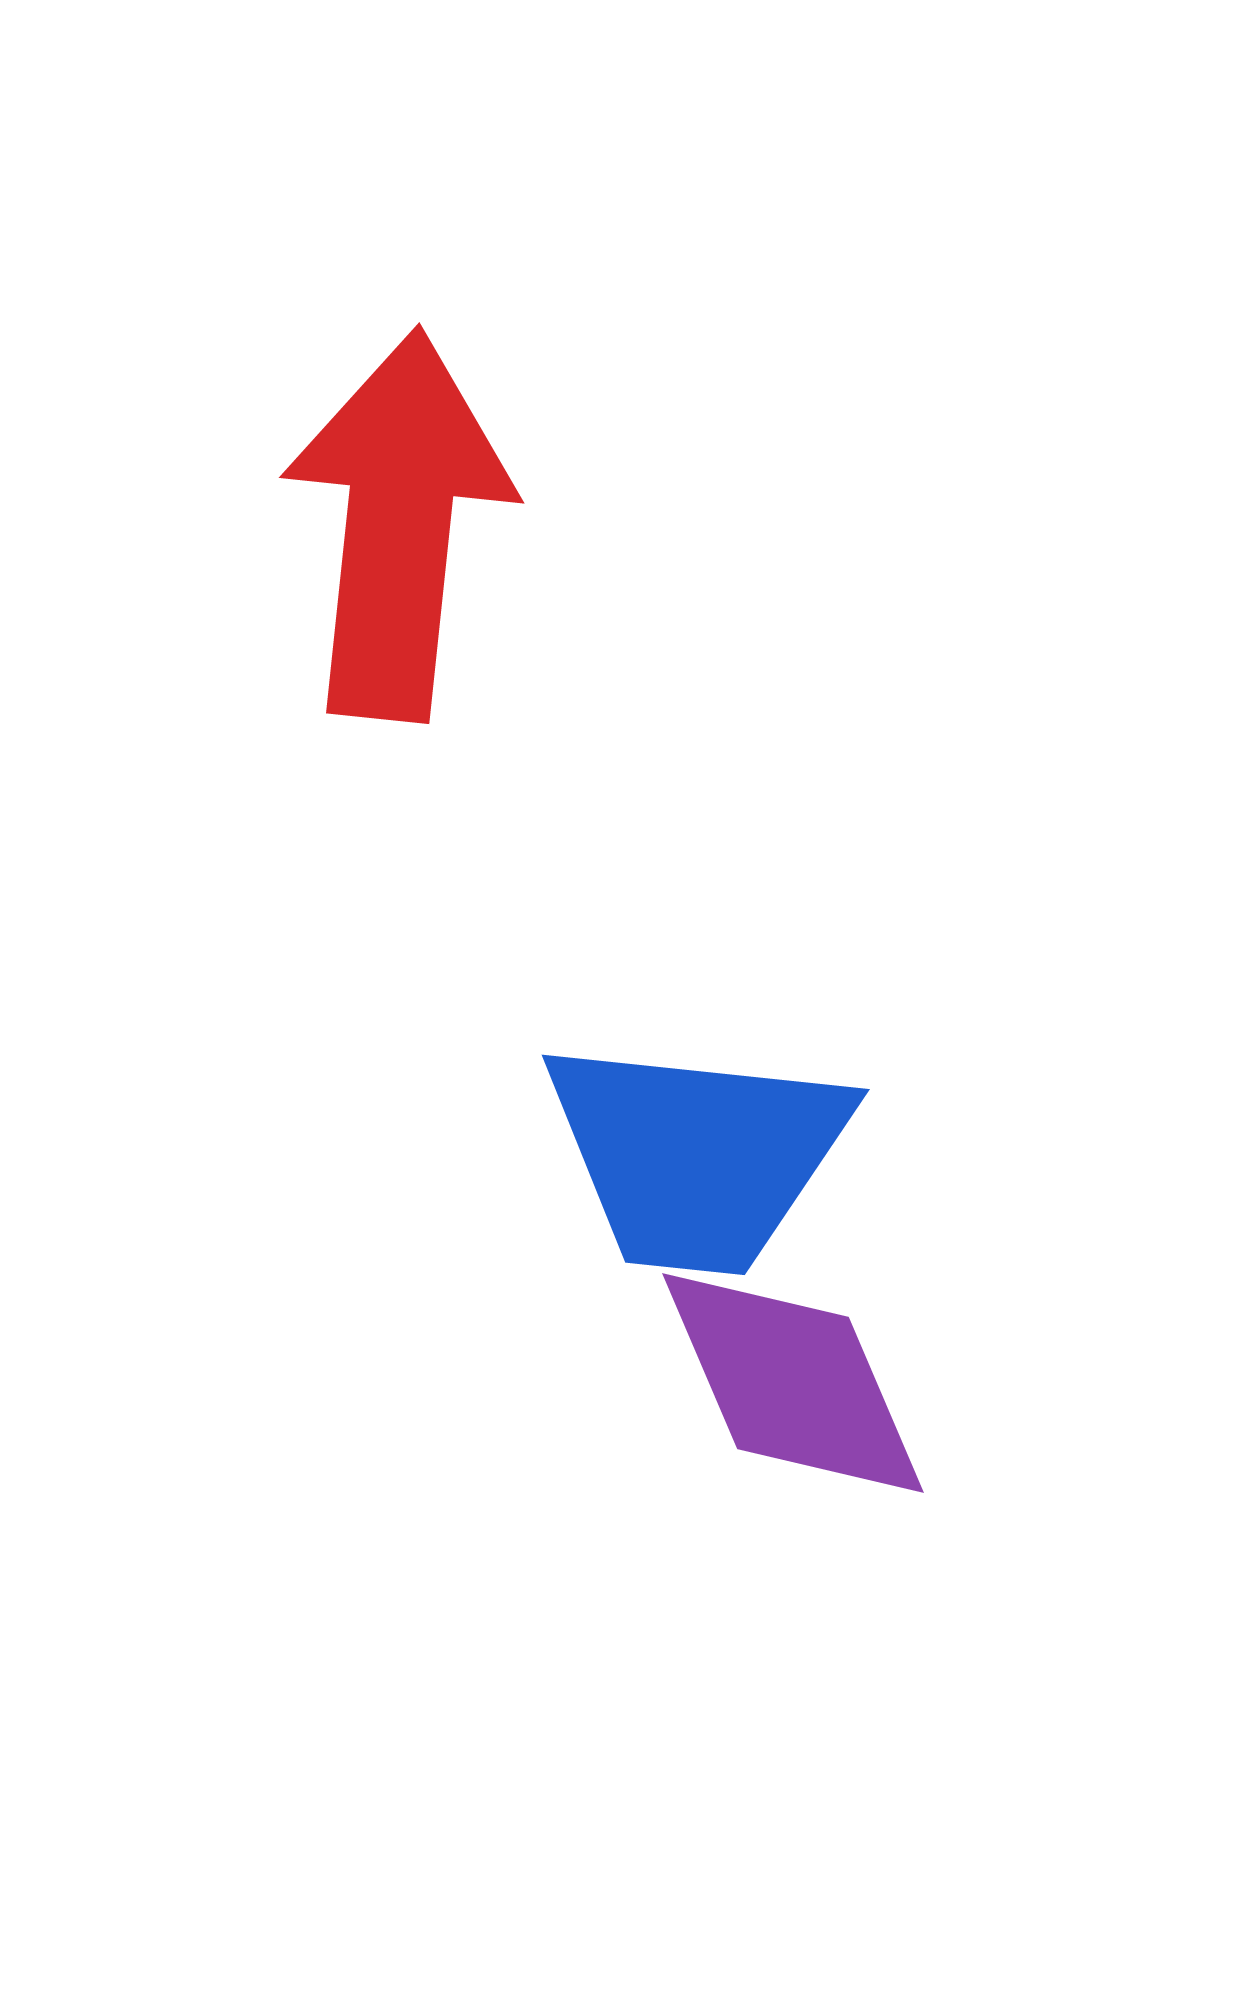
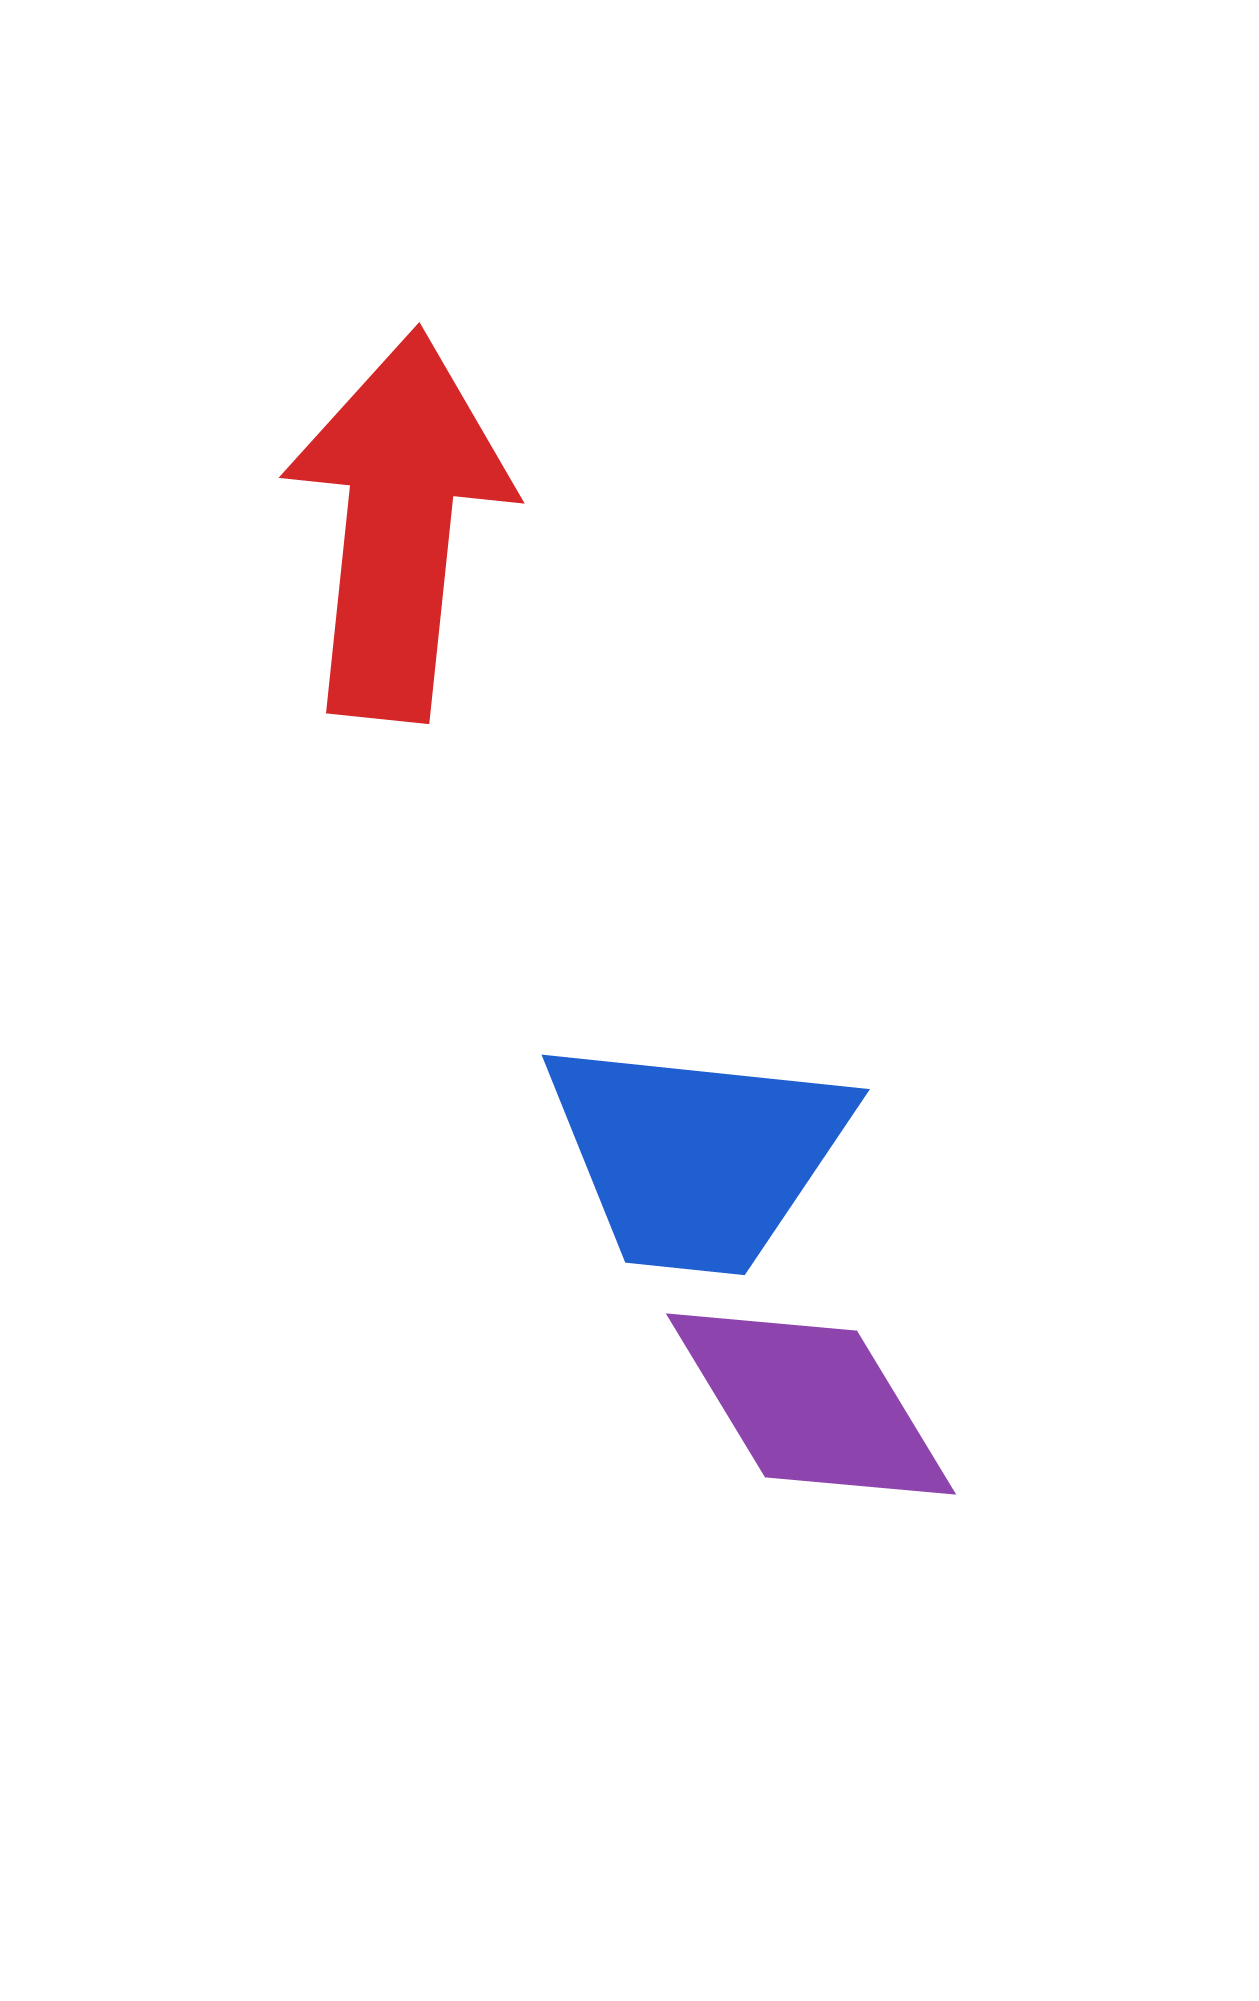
purple diamond: moved 18 px right, 21 px down; rotated 8 degrees counterclockwise
